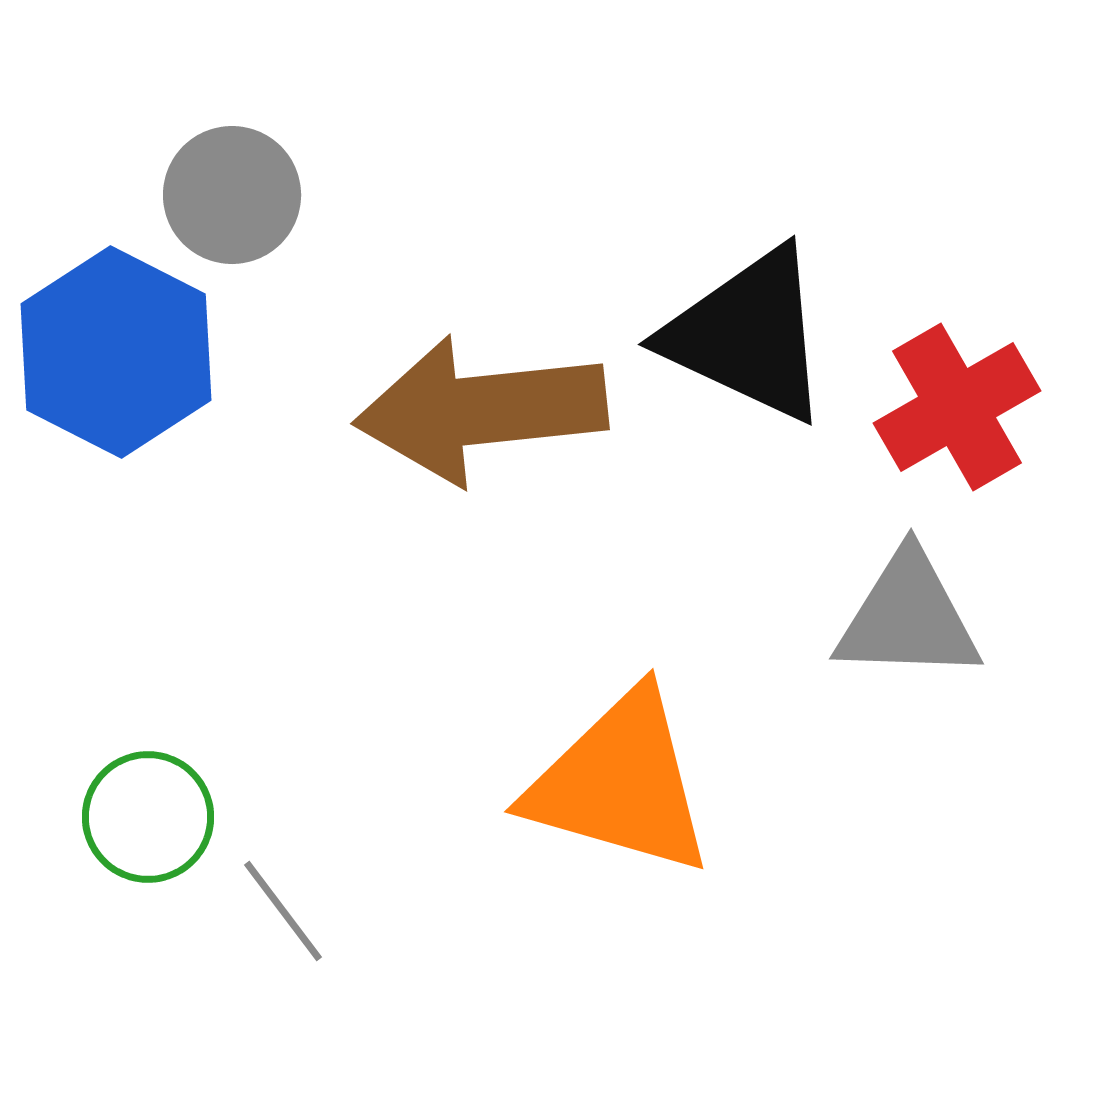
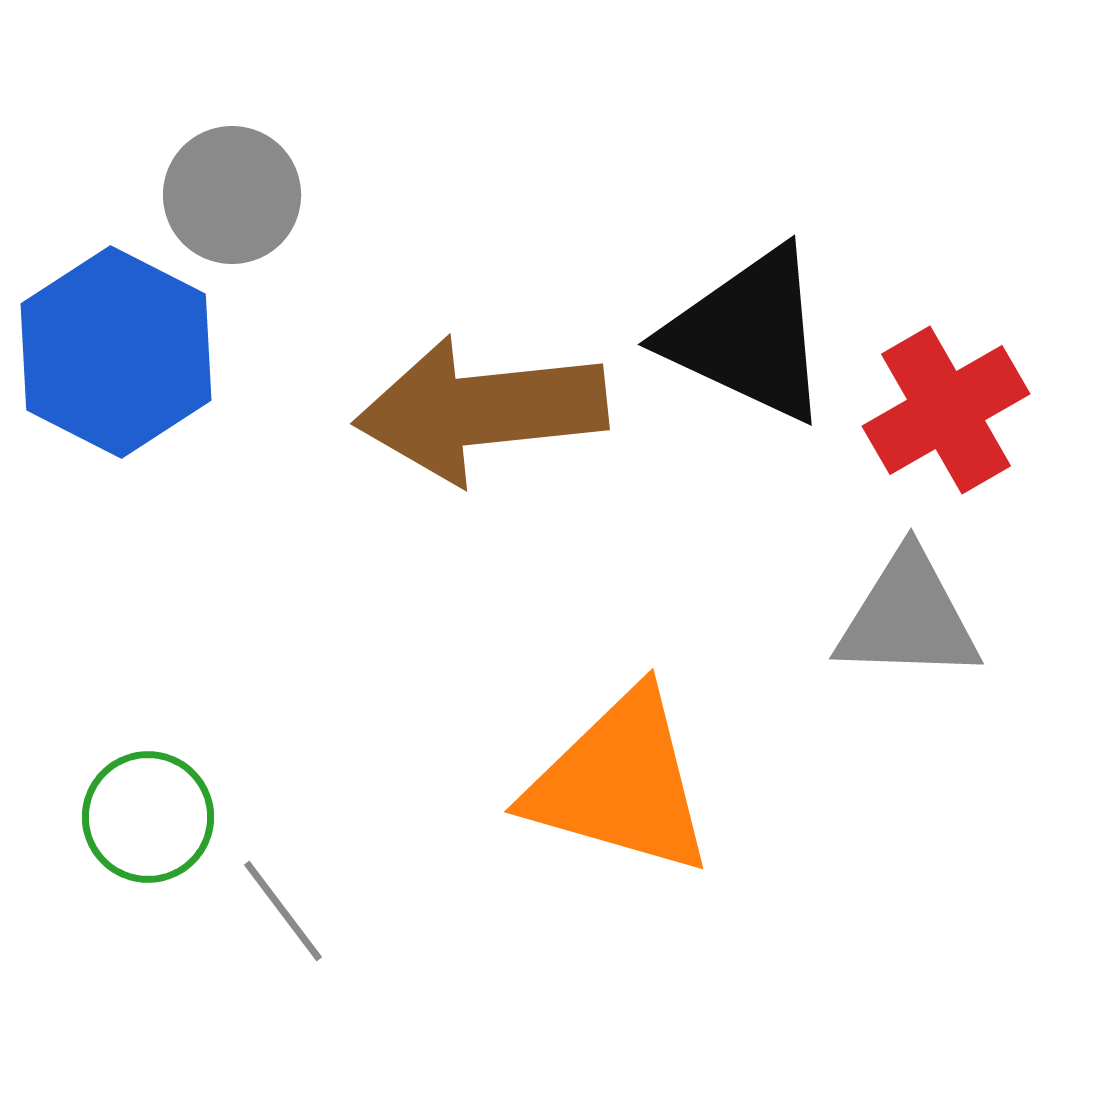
red cross: moved 11 px left, 3 px down
